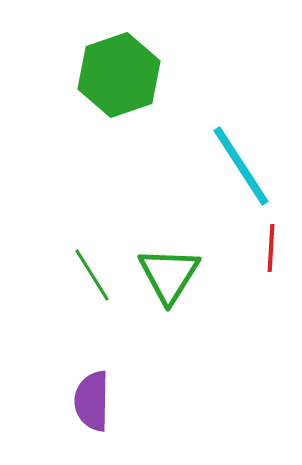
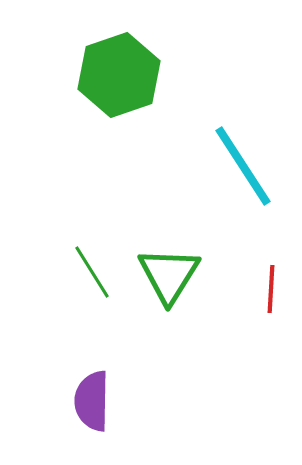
cyan line: moved 2 px right
red line: moved 41 px down
green line: moved 3 px up
